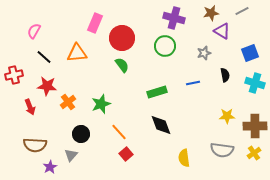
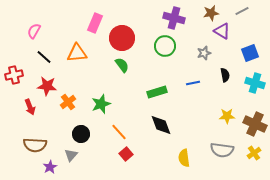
brown cross: moved 2 px up; rotated 25 degrees clockwise
